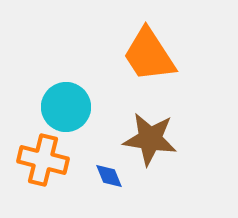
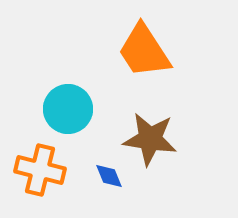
orange trapezoid: moved 5 px left, 4 px up
cyan circle: moved 2 px right, 2 px down
orange cross: moved 3 px left, 10 px down
